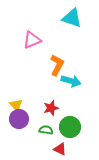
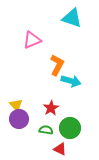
red star: rotated 14 degrees counterclockwise
green circle: moved 1 px down
